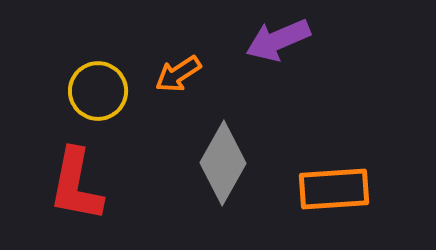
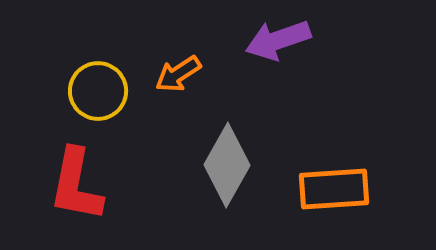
purple arrow: rotated 4 degrees clockwise
gray diamond: moved 4 px right, 2 px down
